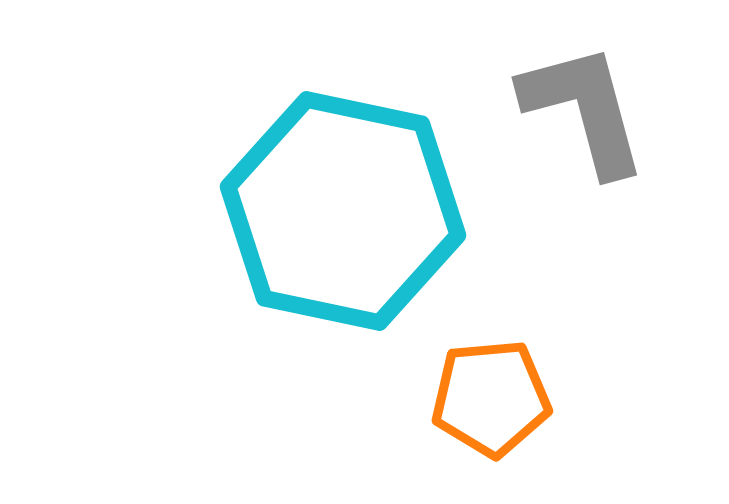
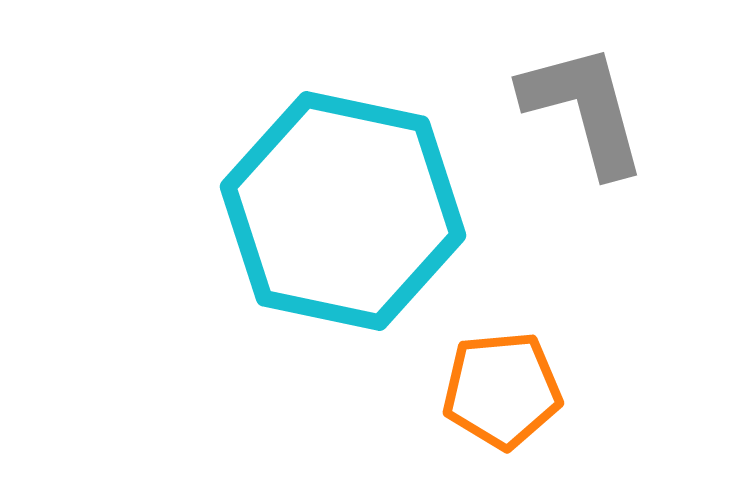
orange pentagon: moved 11 px right, 8 px up
